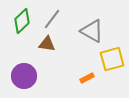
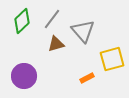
gray triangle: moved 9 px left; rotated 20 degrees clockwise
brown triangle: moved 9 px right; rotated 24 degrees counterclockwise
